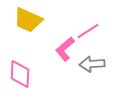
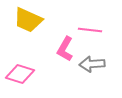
pink line: moved 2 px right, 1 px up; rotated 40 degrees clockwise
pink L-shape: rotated 20 degrees counterclockwise
pink diamond: rotated 76 degrees counterclockwise
